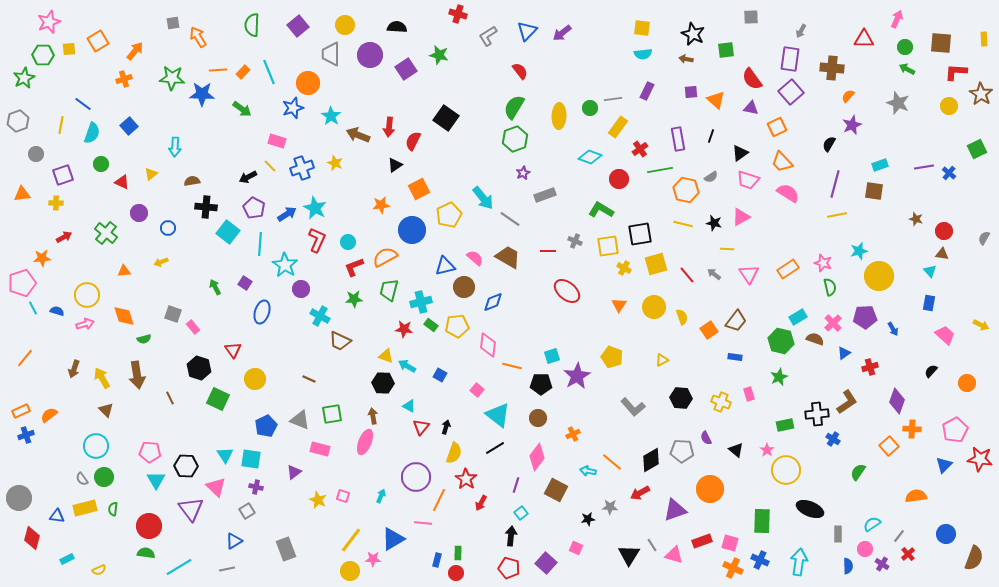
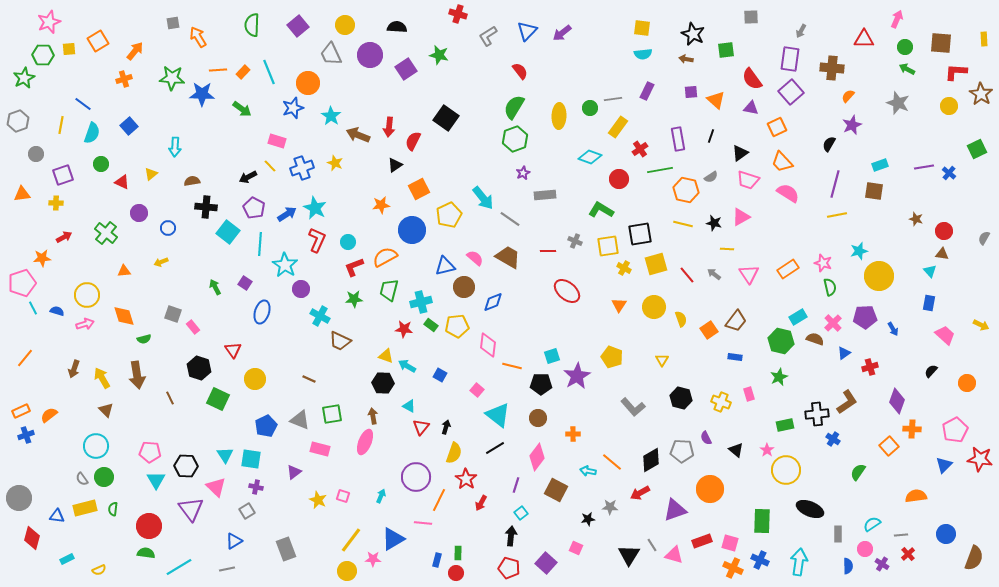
gray trapezoid at (331, 54): rotated 25 degrees counterclockwise
gray rectangle at (545, 195): rotated 15 degrees clockwise
yellow semicircle at (682, 317): moved 1 px left, 2 px down
yellow triangle at (662, 360): rotated 32 degrees counterclockwise
black hexagon at (681, 398): rotated 10 degrees clockwise
orange cross at (573, 434): rotated 24 degrees clockwise
gray line at (899, 536): moved 2 px right, 1 px up; rotated 48 degrees clockwise
yellow circle at (350, 571): moved 3 px left
